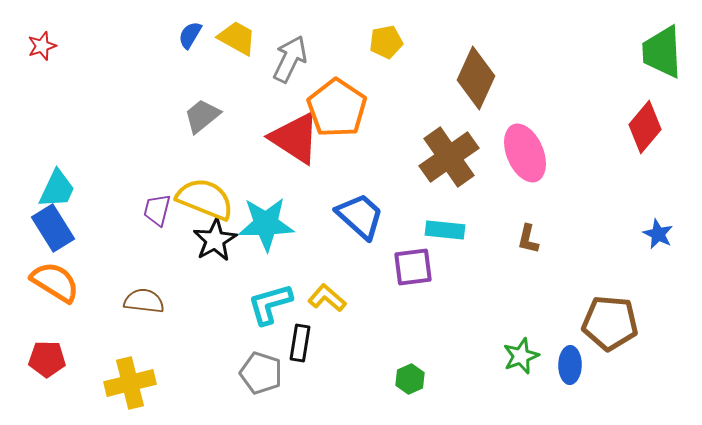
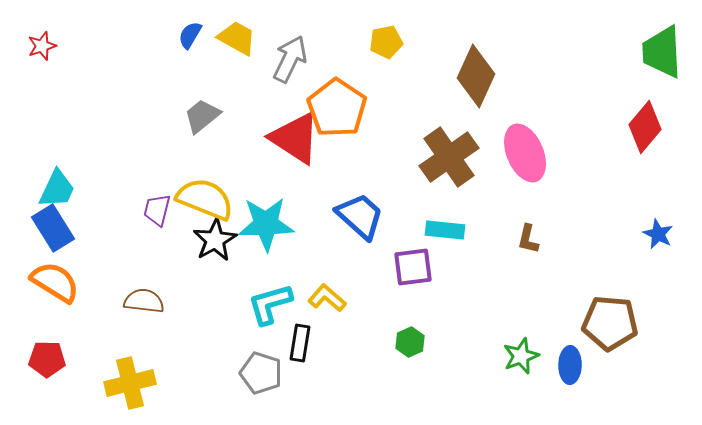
brown diamond: moved 2 px up
green hexagon: moved 37 px up
